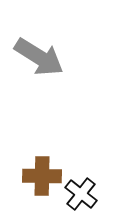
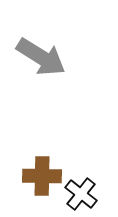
gray arrow: moved 2 px right
